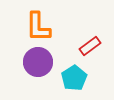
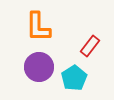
red rectangle: rotated 15 degrees counterclockwise
purple circle: moved 1 px right, 5 px down
